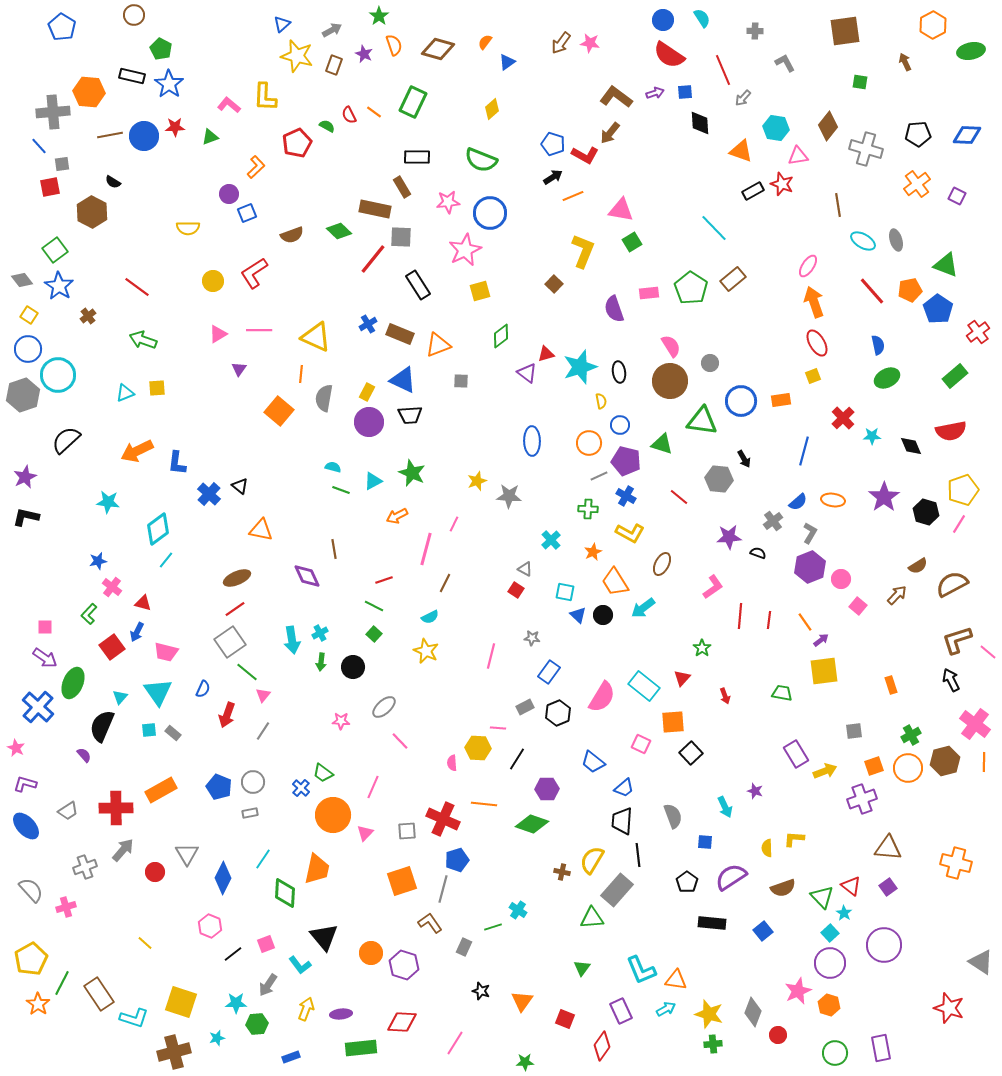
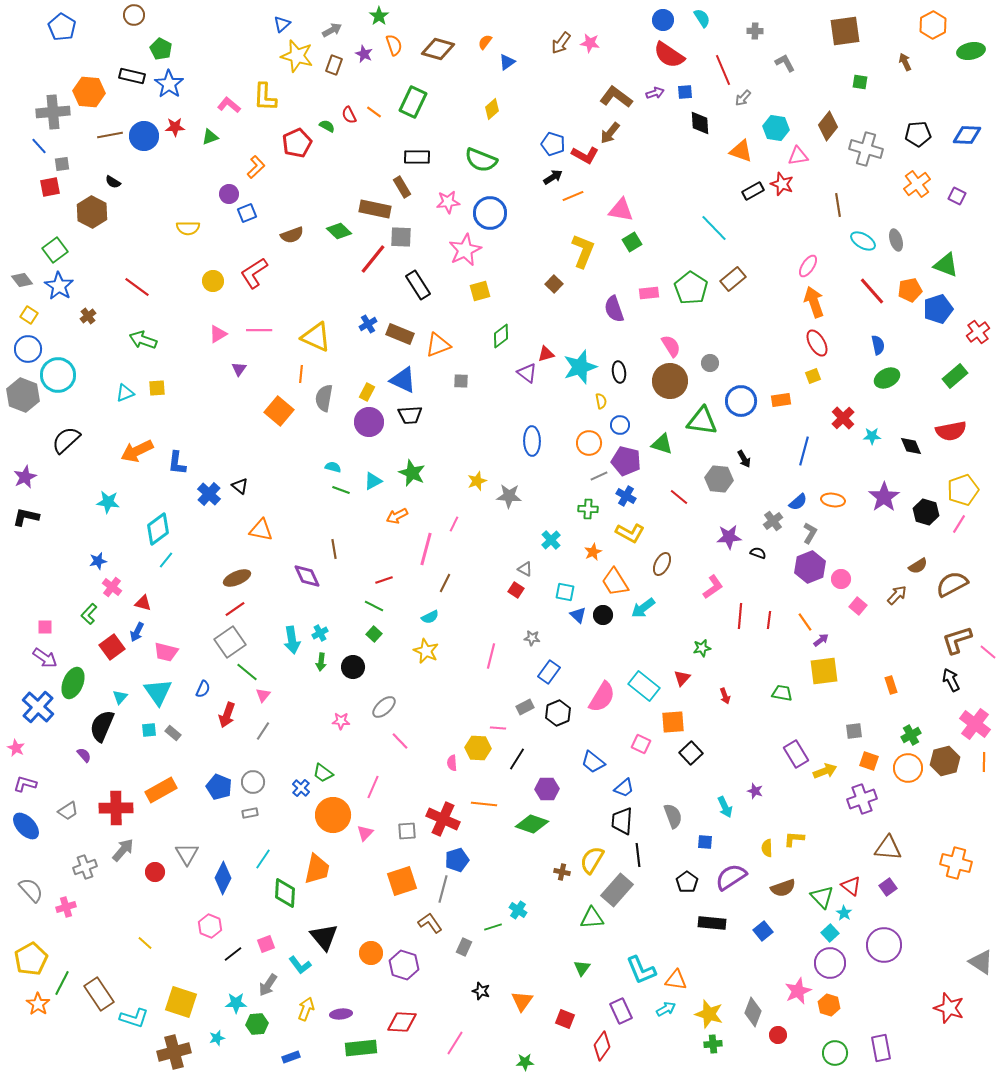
blue pentagon at (938, 309): rotated 20 degrees clockwise
gray hexagon at (23, 395): rotated 20 degrees counterclockwise
green star at (702, 648): rotated 24 degrees clockwise
orange square at (874, 766): moved 5 px left, 5 px up; rotated 36 degrees clockwise
